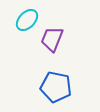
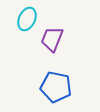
cyan ellipse: moved 1 px up; rotated 20 degrees counterclockwise
